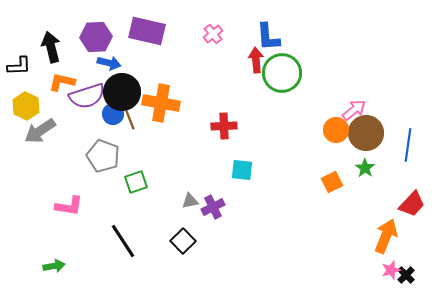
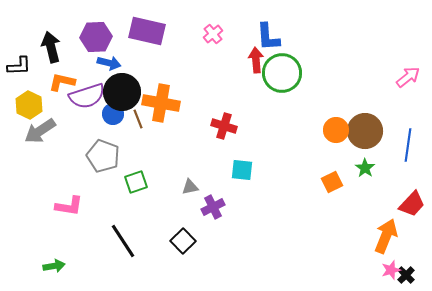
yellow hexagon: moved 3 px right, 1 px up
pink arrow: moved 54 px right, 33 px up
brown line: moved 8 px right, 1 px up
red cross: rotated 20 degrees clockwise
brown circle: moved 1 px left, 2 px up
gray triangle: moved 14 px up
